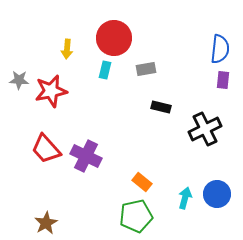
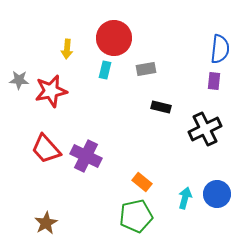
purple rectangle: moved 9 px left, 1 px down
